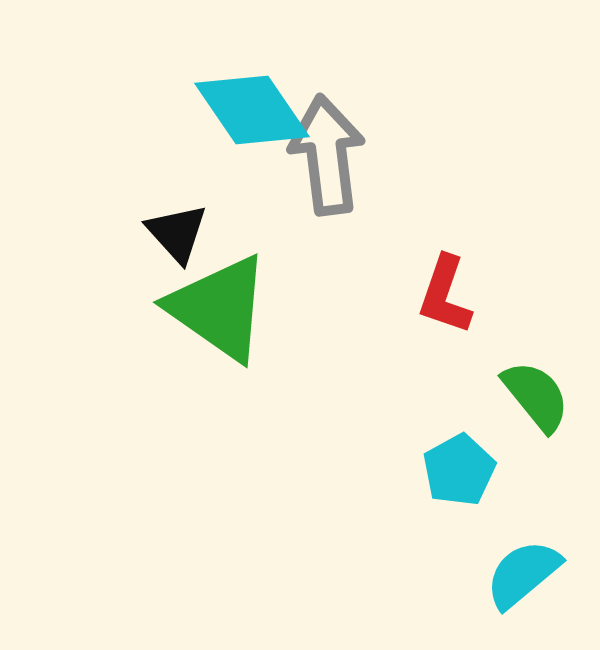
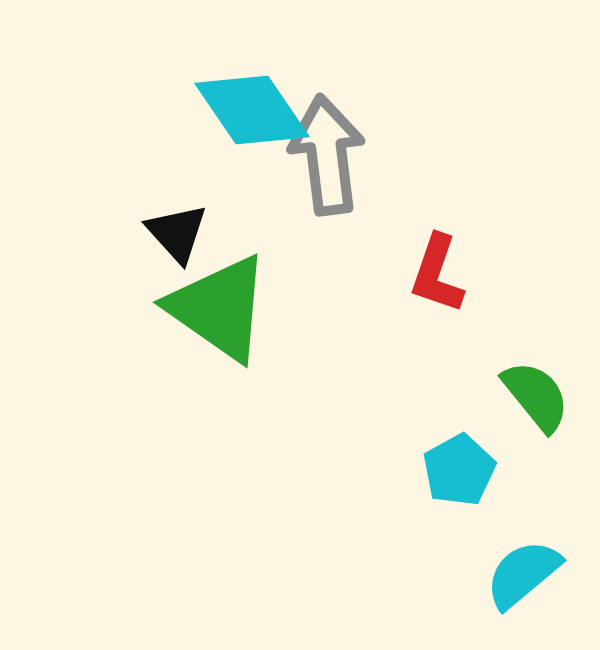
red L-shape: moved 8 px left, 21 px up
